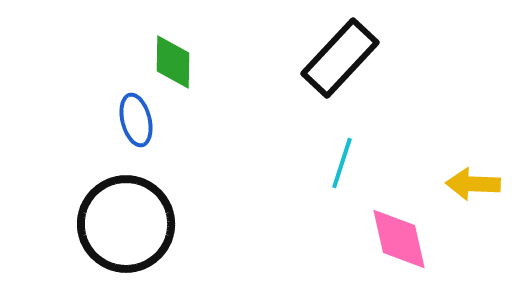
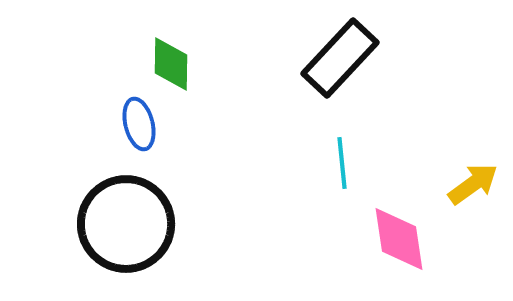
green diamond: moved 2 px left, 2 px down
blue ellipse: moved 3 px right, 4 px down
cyan line: rotated 24 degrees counterclockwise
yellow arrow: rotated 142 degrees clockwise
pink diamond: rotated 4 degrees clockwise
